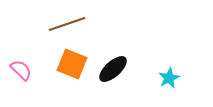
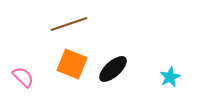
brown line: moved 2 px right
pink semicircle: moved 2 px right, 7 px down
cyan star: moved 1 px right, 1 px up
